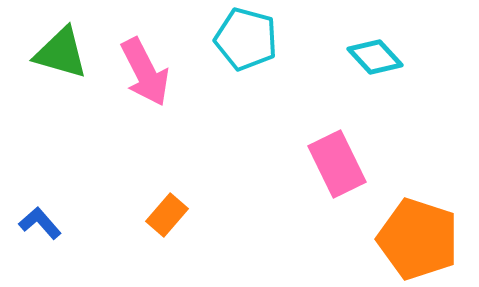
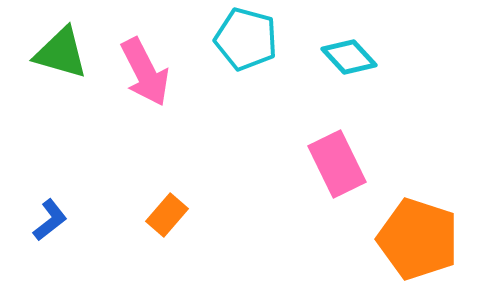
cyan diamond: moved 26 px left
blue L-shape: moved 10 px right, 3 px up; rotated 93 degrees clockwise
